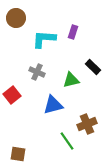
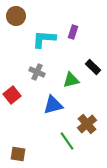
brown circle: moved 2 px up
brown cross: rotated 18 degrees counterclockwise
